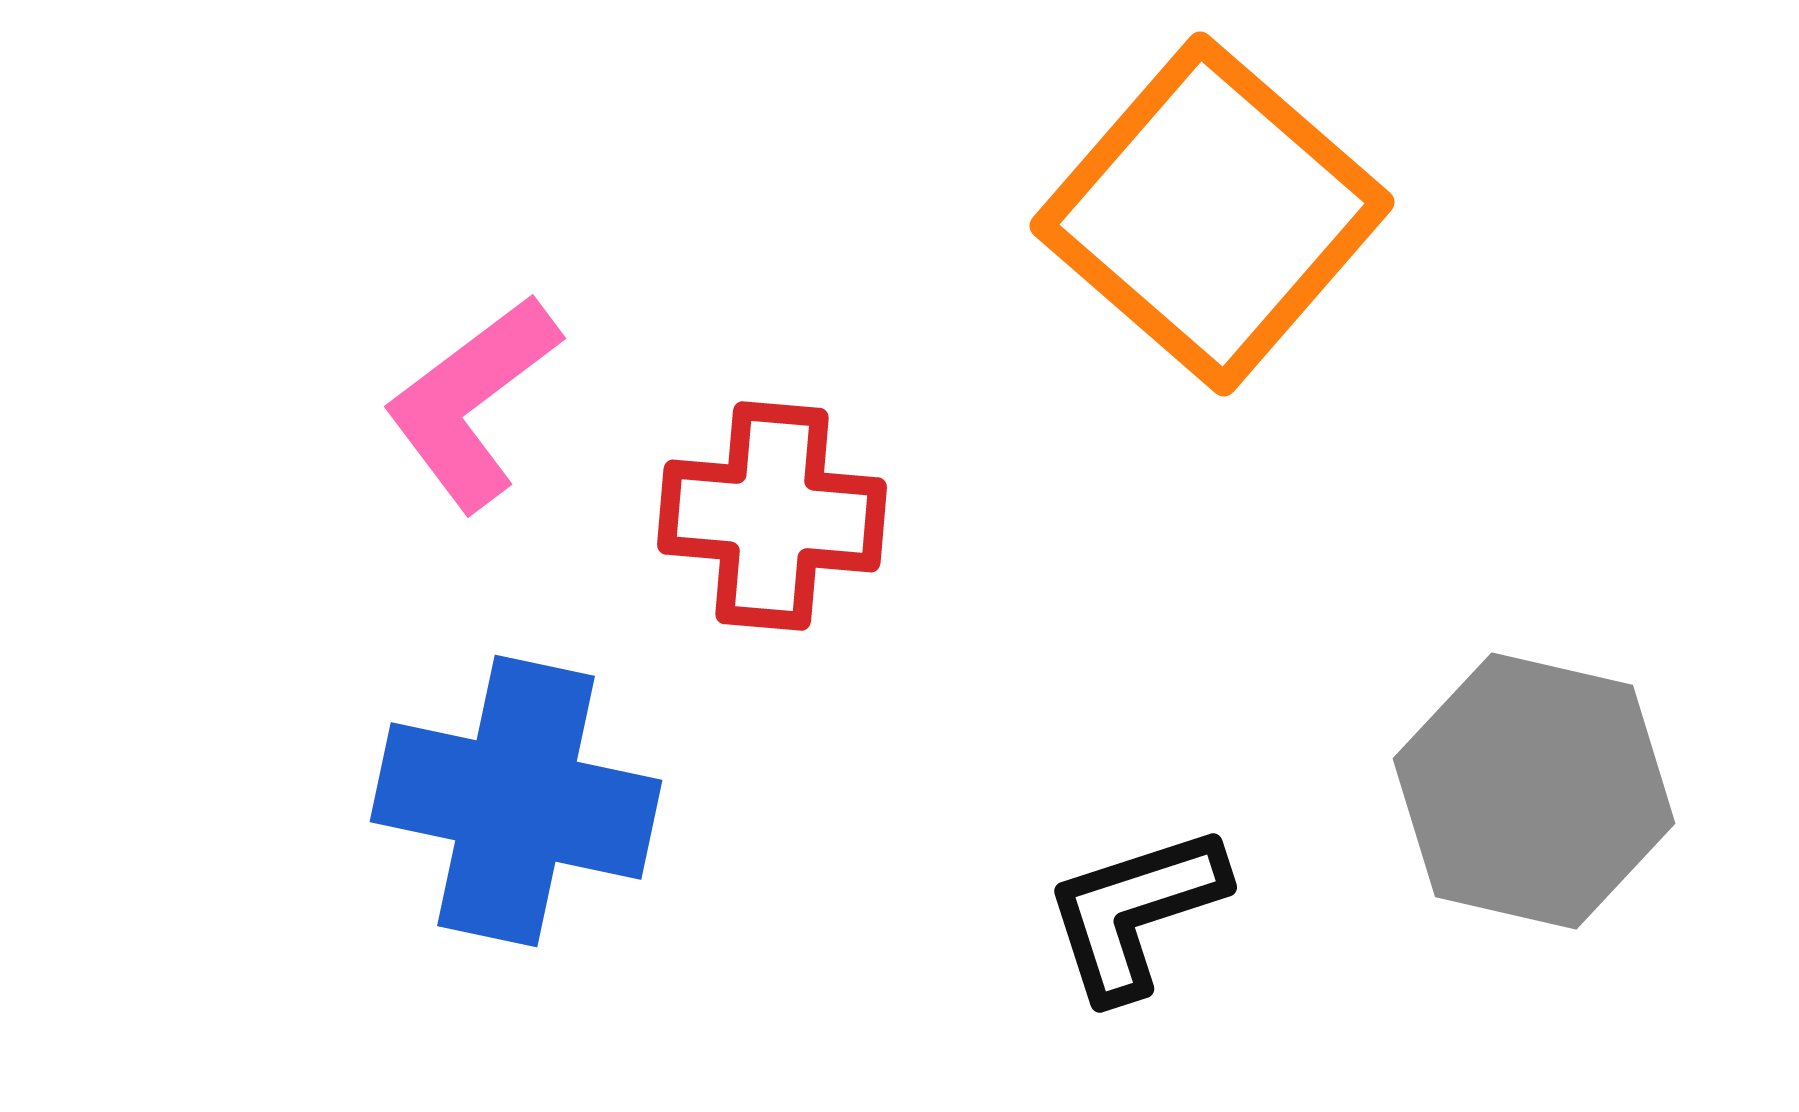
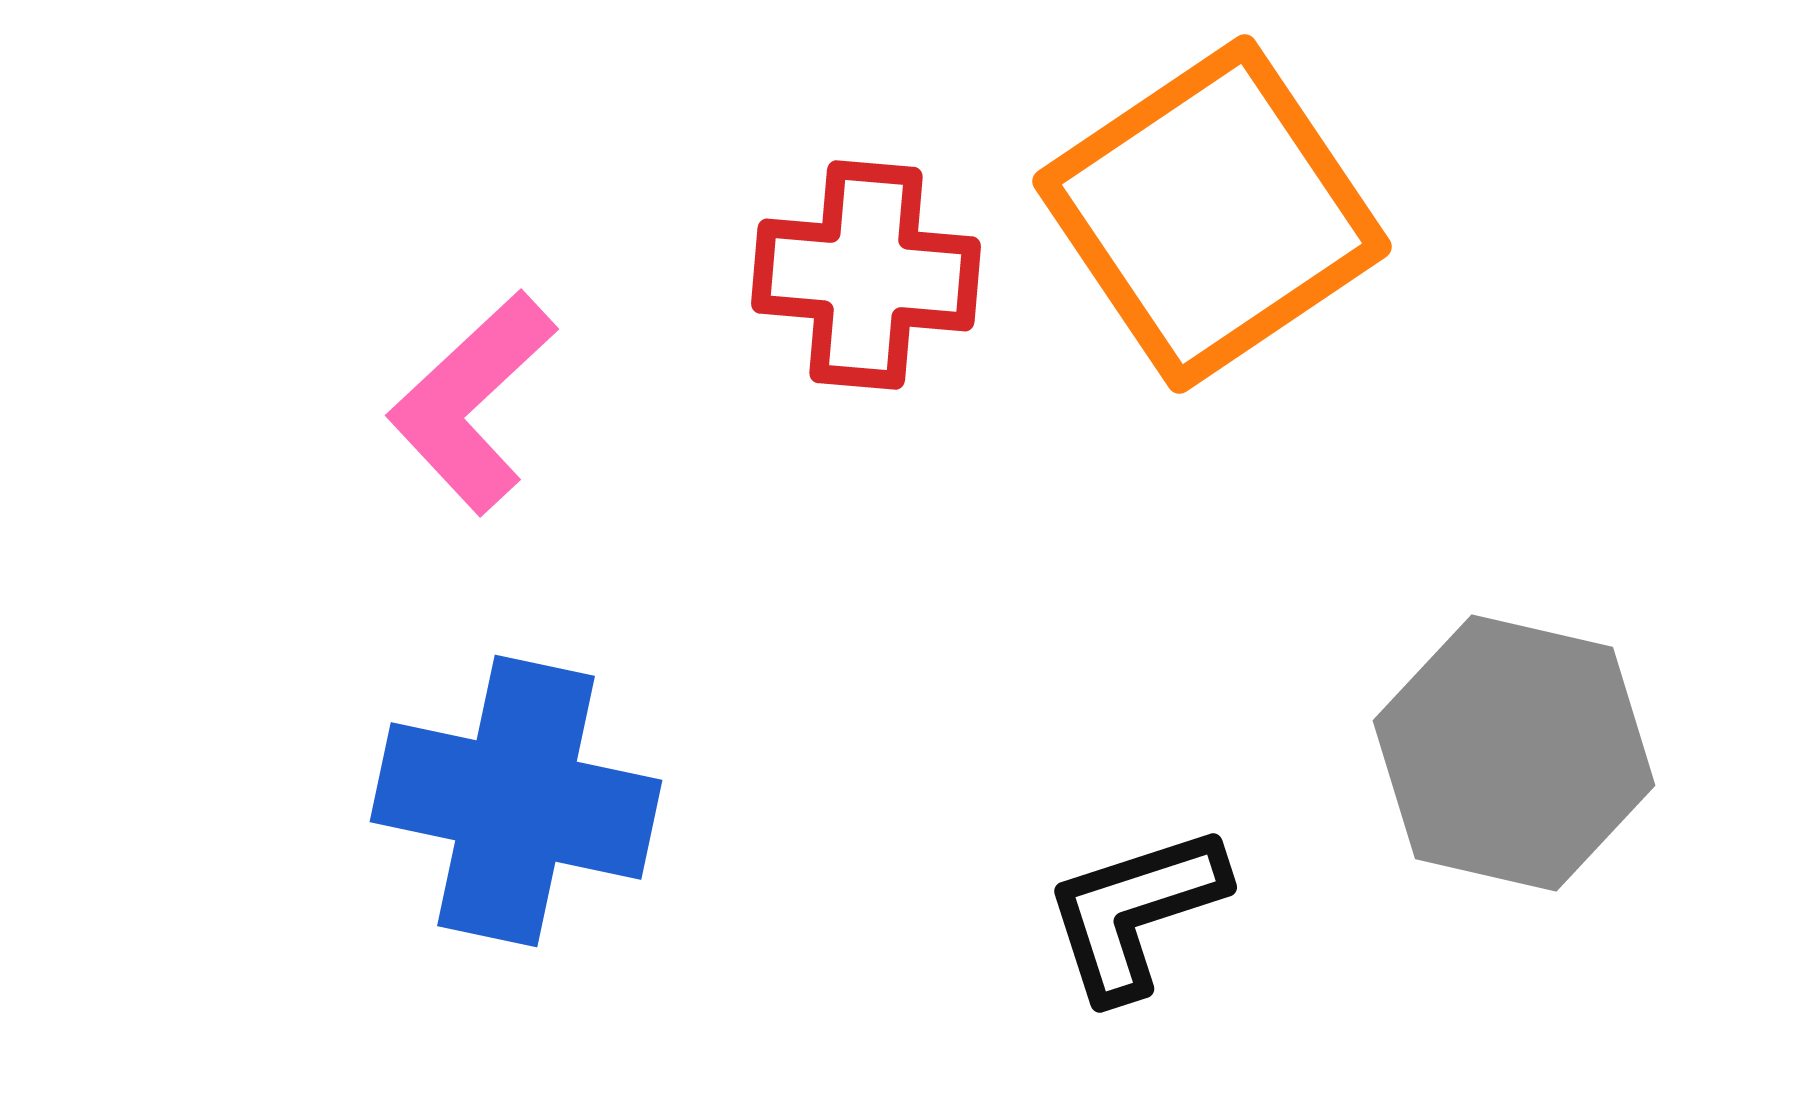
orange square: rotated 15 degrees clockwise
pink L-shape: rotated 6 degrees counterclockwise
red cross: moved 94 px right, 241 px up
gray hexagon: moved 20 px left, 38 px up
